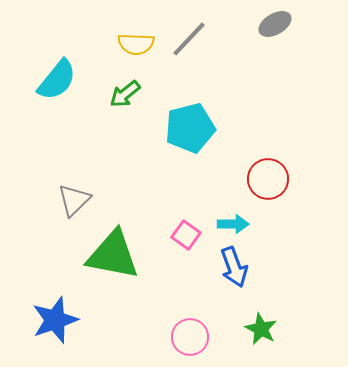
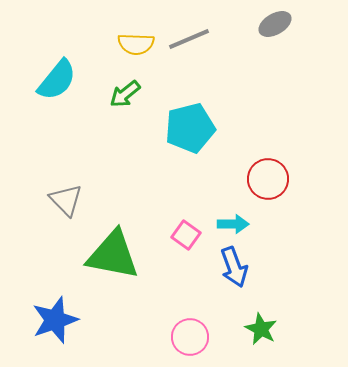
gray line: rotated 24 degrees clockwise
gray triangle: moved 8 px left; rotated 30 degrees counterclockwise
